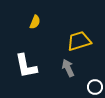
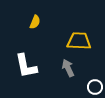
yellow trapezoid: rotated 20 degrees clockwise
